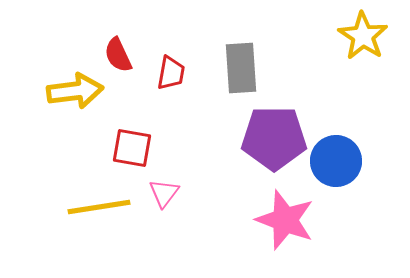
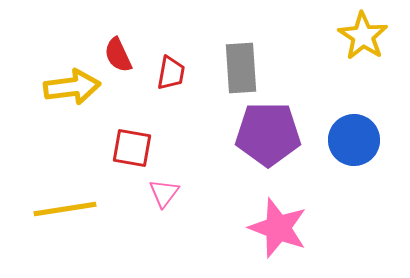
yellow arrow: moved 3 px left, 4 px up
purple pentagon: moved 6 px left, 4 px up
blue circle: moved 18 px right, 21 px up
yellow line: moved 34 px left, 2 px down
pink star: moved 7 px left, 8 px down
